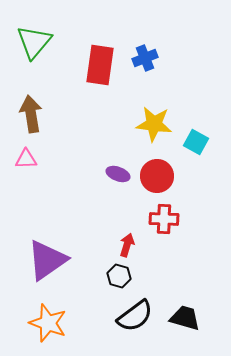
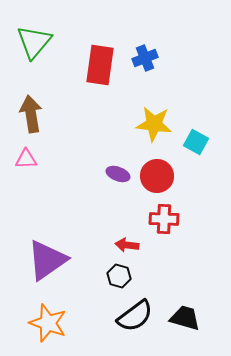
red arrow: rotated 100 degrees counterclockwise
